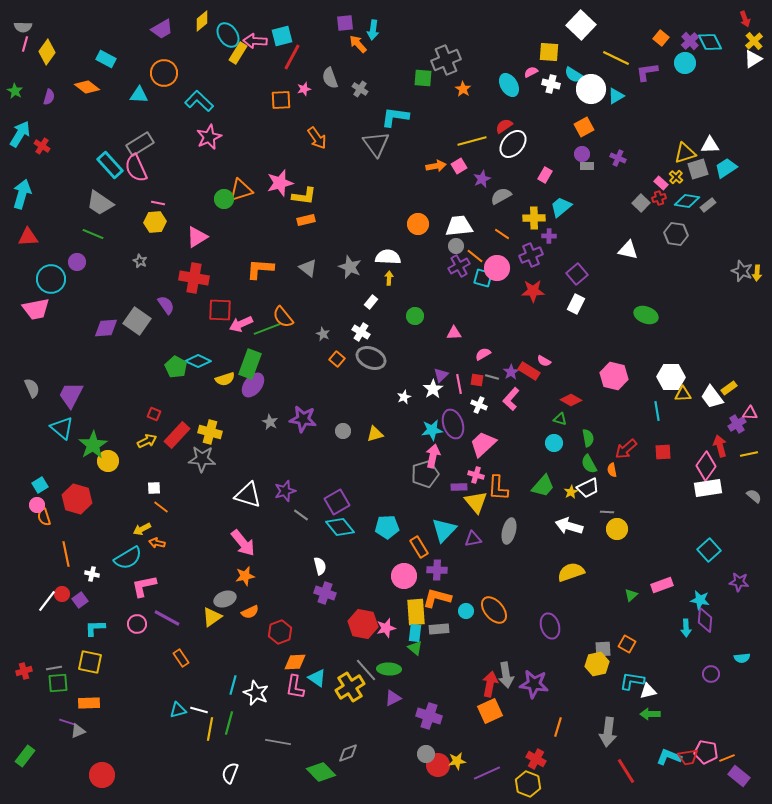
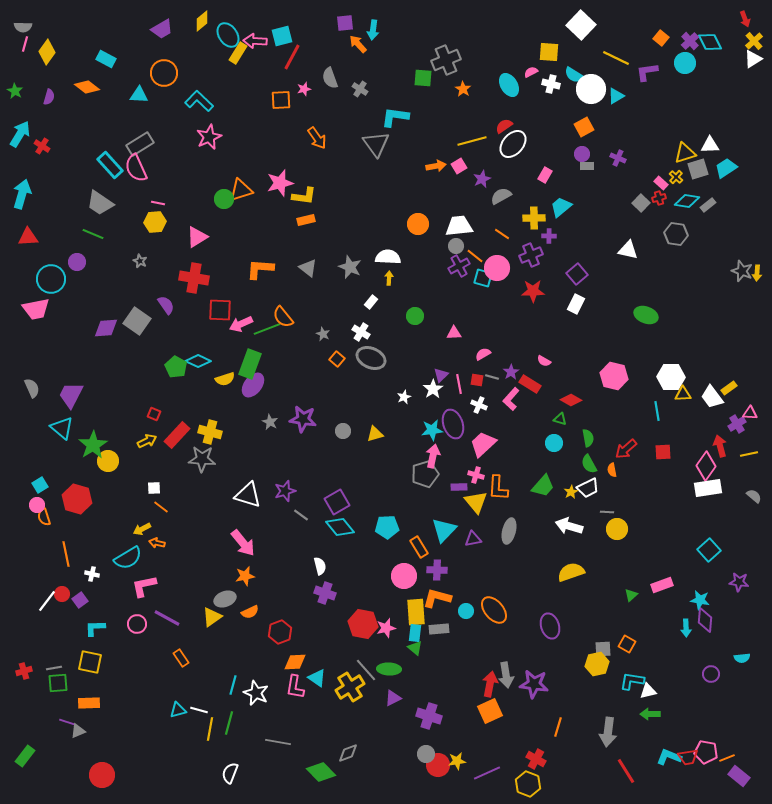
red rectangle at (529, 371): moved 1 px right, 13 px down
